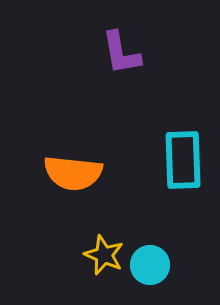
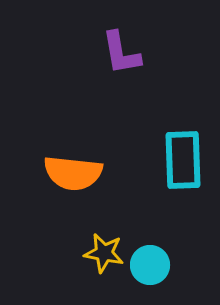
yellow star: moved 2 px up; rotated 12 degrees counterclockwise
